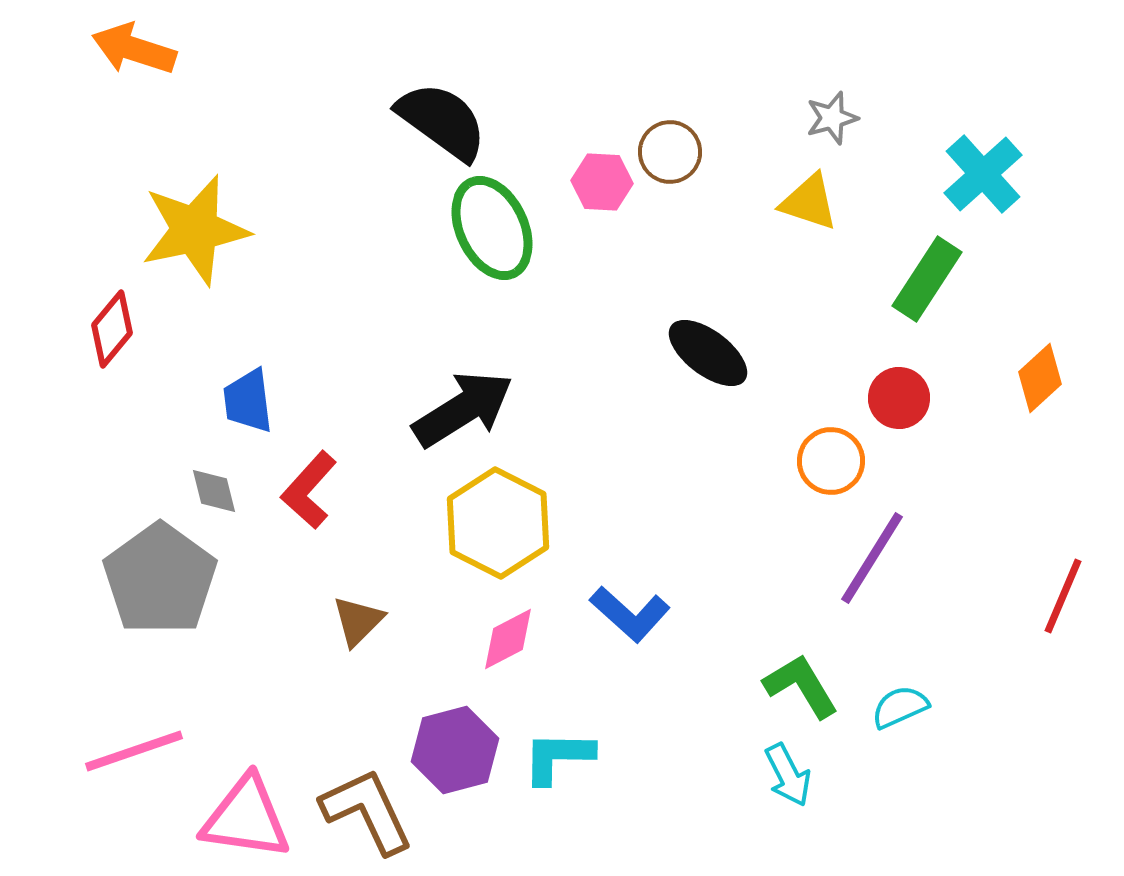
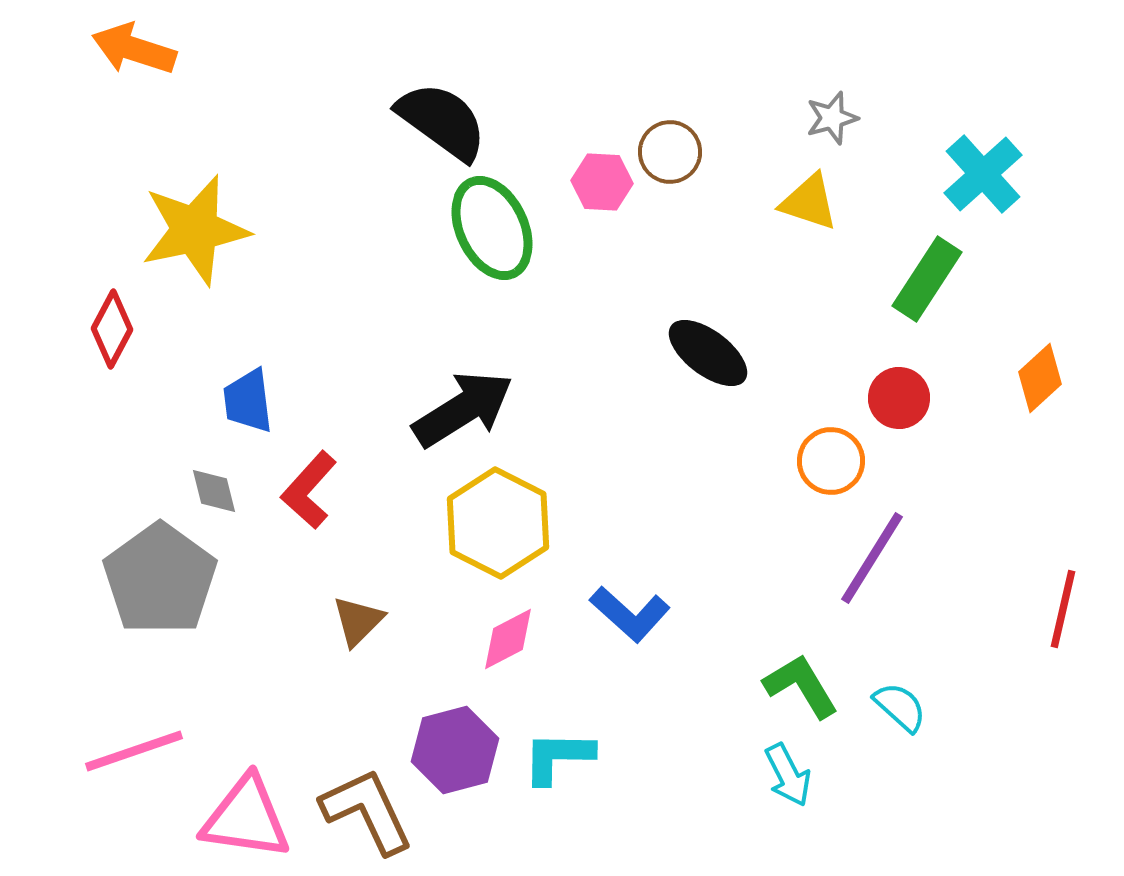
red diamond: rotated 12 degrees counterclockwise
red line: moved 13 px down; rotated 10 degrees counterclockwise
cyan semicircle: rotated 66 degrees clockwise
